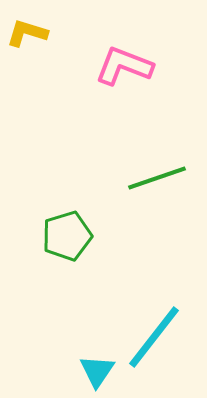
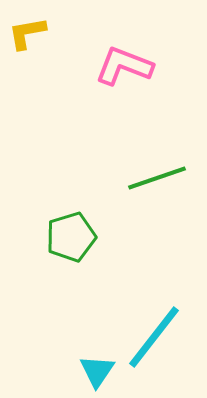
yellow L-shape: rotated 27 degrees counterclockwise
green pentagon: moved 4 px right, 1 px down
